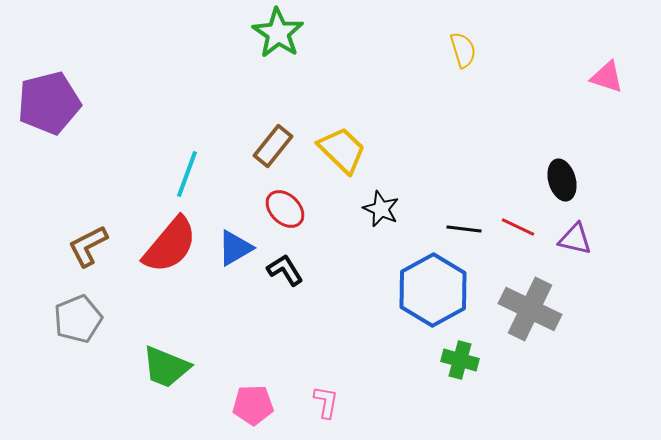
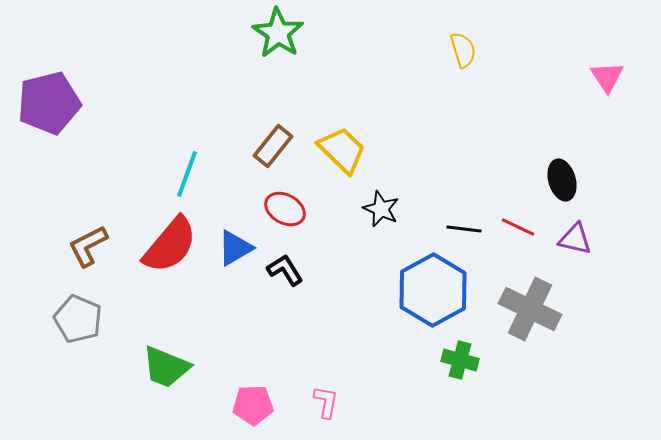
pink triangle: rotated 39 degrees clockwise
red ellipse: rotated 15 degrees counterclockwise
gray pentagon: rotated 27 degrees counterclockwise
